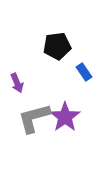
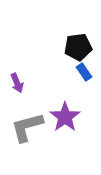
black pentagon: moved 21 px right, 1 px down
gray L-shape: moved 7 px left, 9 px down
